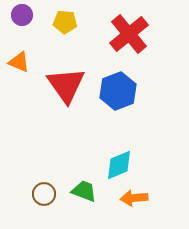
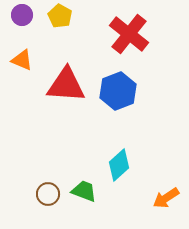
yellow pentagon: moved 5 px left, 6 px up; rotated 25 degrees clockwise
red cross: rotated 12 degrees counterclockwise
orange triangle: moved 3 px right, 2 px up
red triangle: rotated 51 degrees counterclockwise
cyan diamond: rotated 20 degrees counterclockwise
brown circle: moved 4 px right
orange arrow: moved 32 px right; rotated 28 degrees counterclockwise
